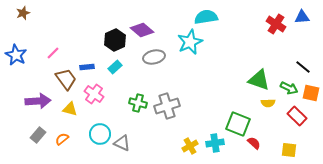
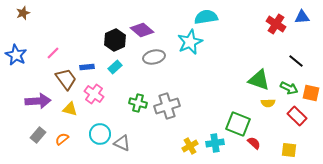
black line: moved 7 px left, 6 px up
